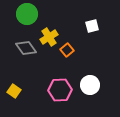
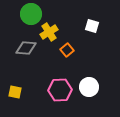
green circle: moved 4 px right
white square: rotated 32 degrees clockwise
yellow cross: moved 5 px up
gray diamond: rotated 50 degrees counterclockwise
white circle: moved 1 px left, 2 px down
yellow square: moved 1 px right, 1 px down; rotated 24 degrees counterclockwise
